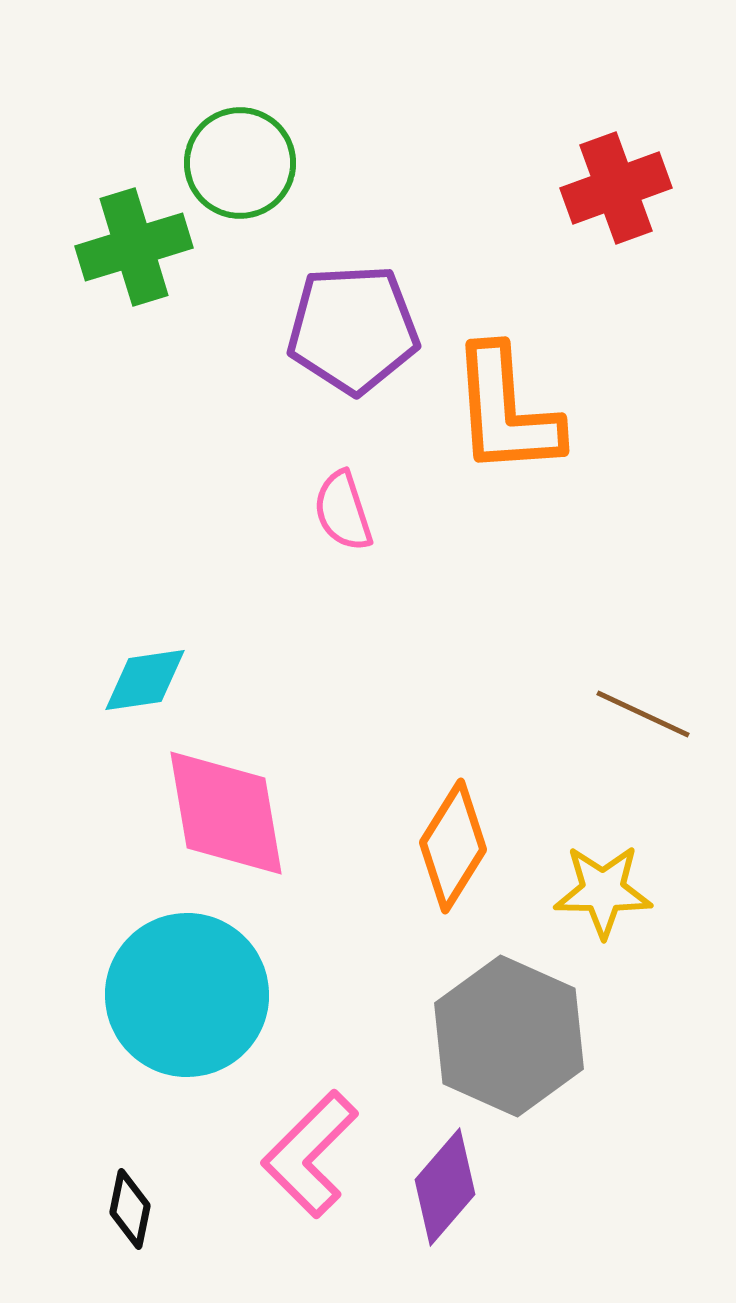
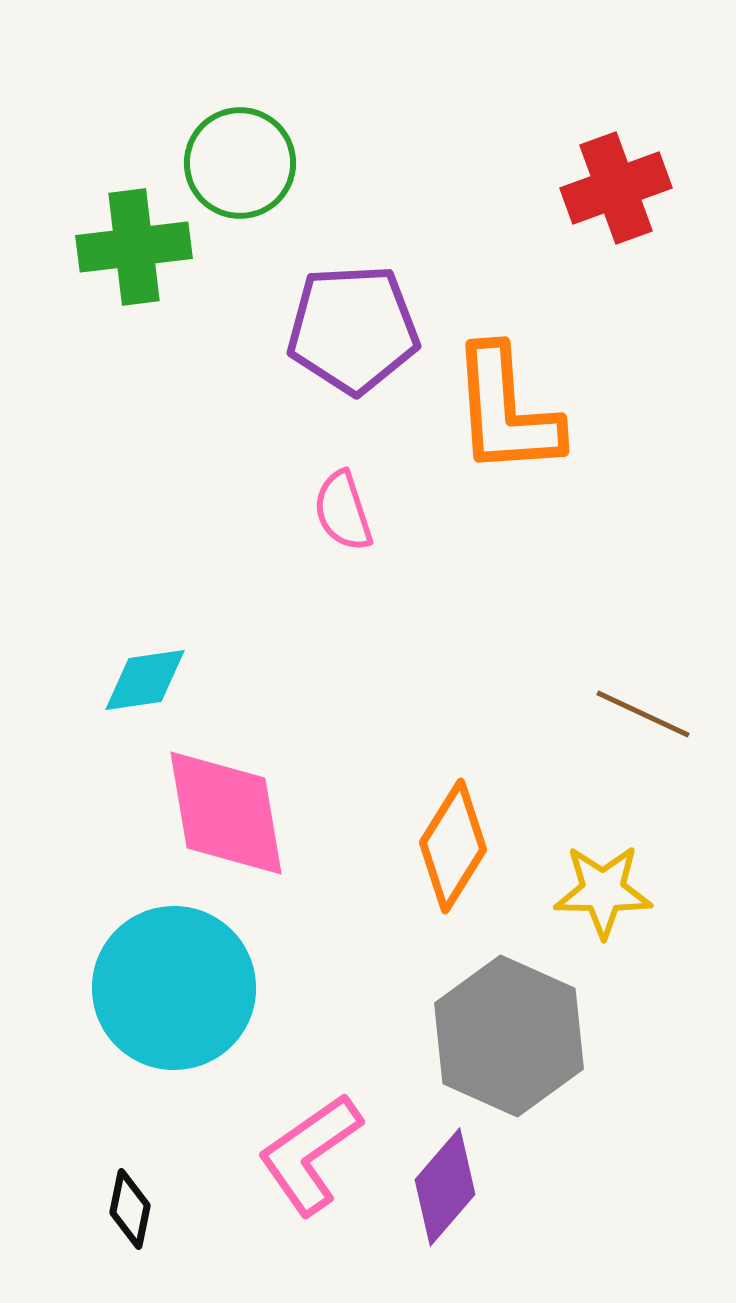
green cross: rotated 10 degrees clockwise
cyan circle: moved 13 px left, 7 px up
pink L-shape: rotated 10 degrees clockwise
